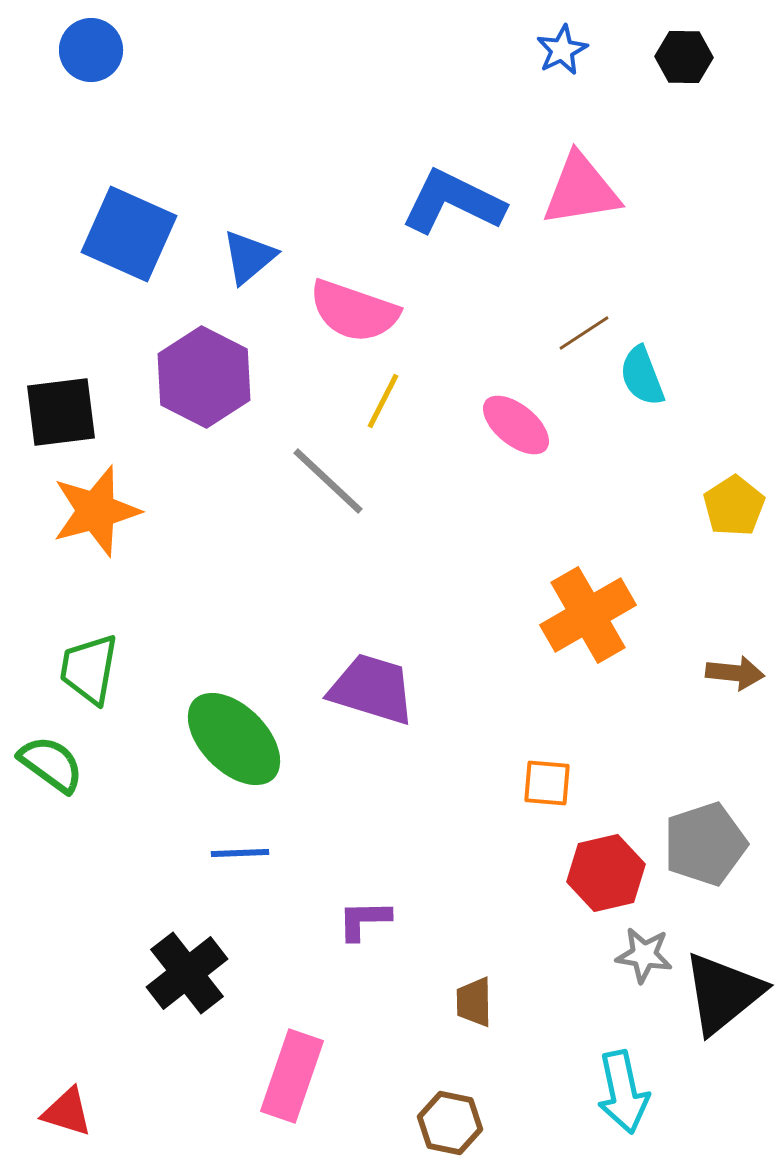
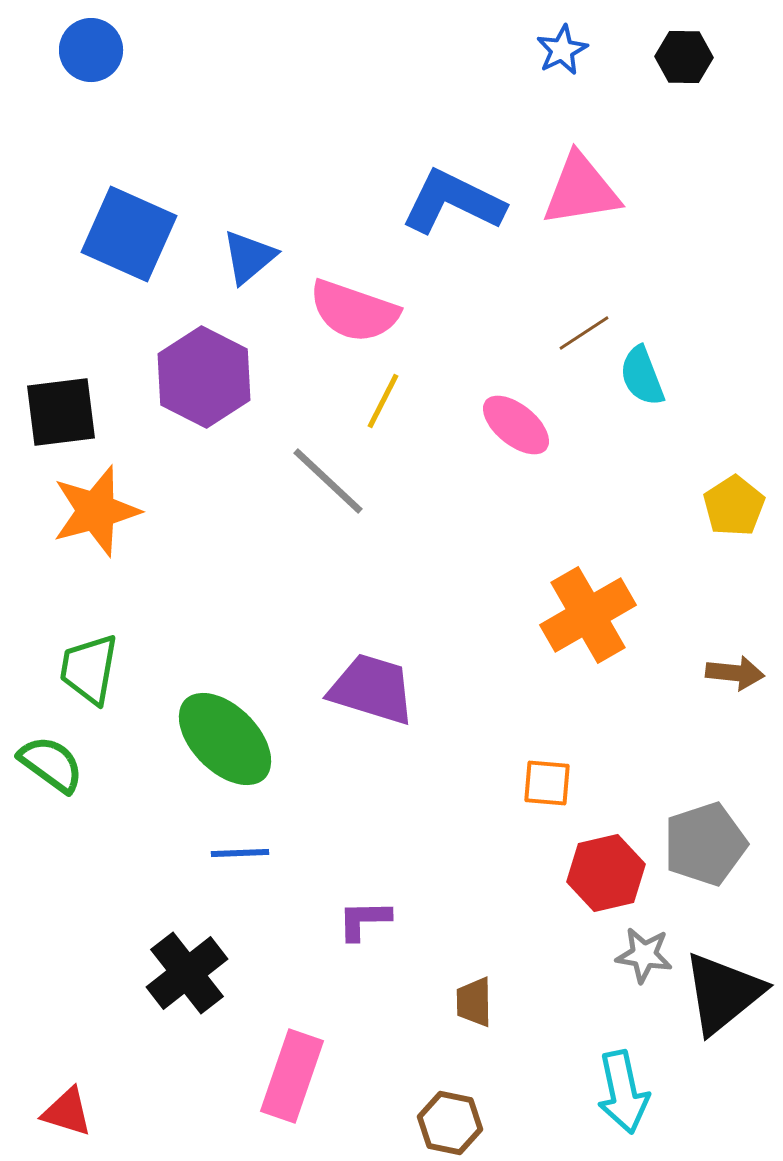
green ellipse: moved 9 px left
